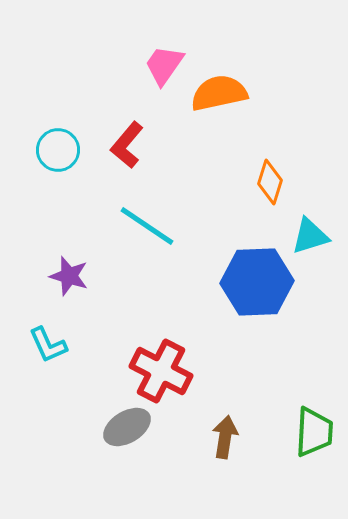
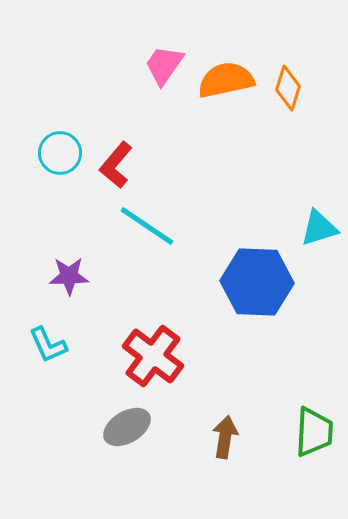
orange semicircle: moved 7 px right, 13 px up
red L-shape: moved 11 px left, 20 px down
cyan circle: moved 2 px right, 3 px down
orange diamond: moved 18 px right, 94 px up
cyan triangle: moved 9 px right, 8 px up
purple star: rotated 18 degrees counterclockwise
blue hexagon: rotated 4 degrees clockwise
red cross: moved 8 px left, 15 px up; rotated 10 degrees clockwise
